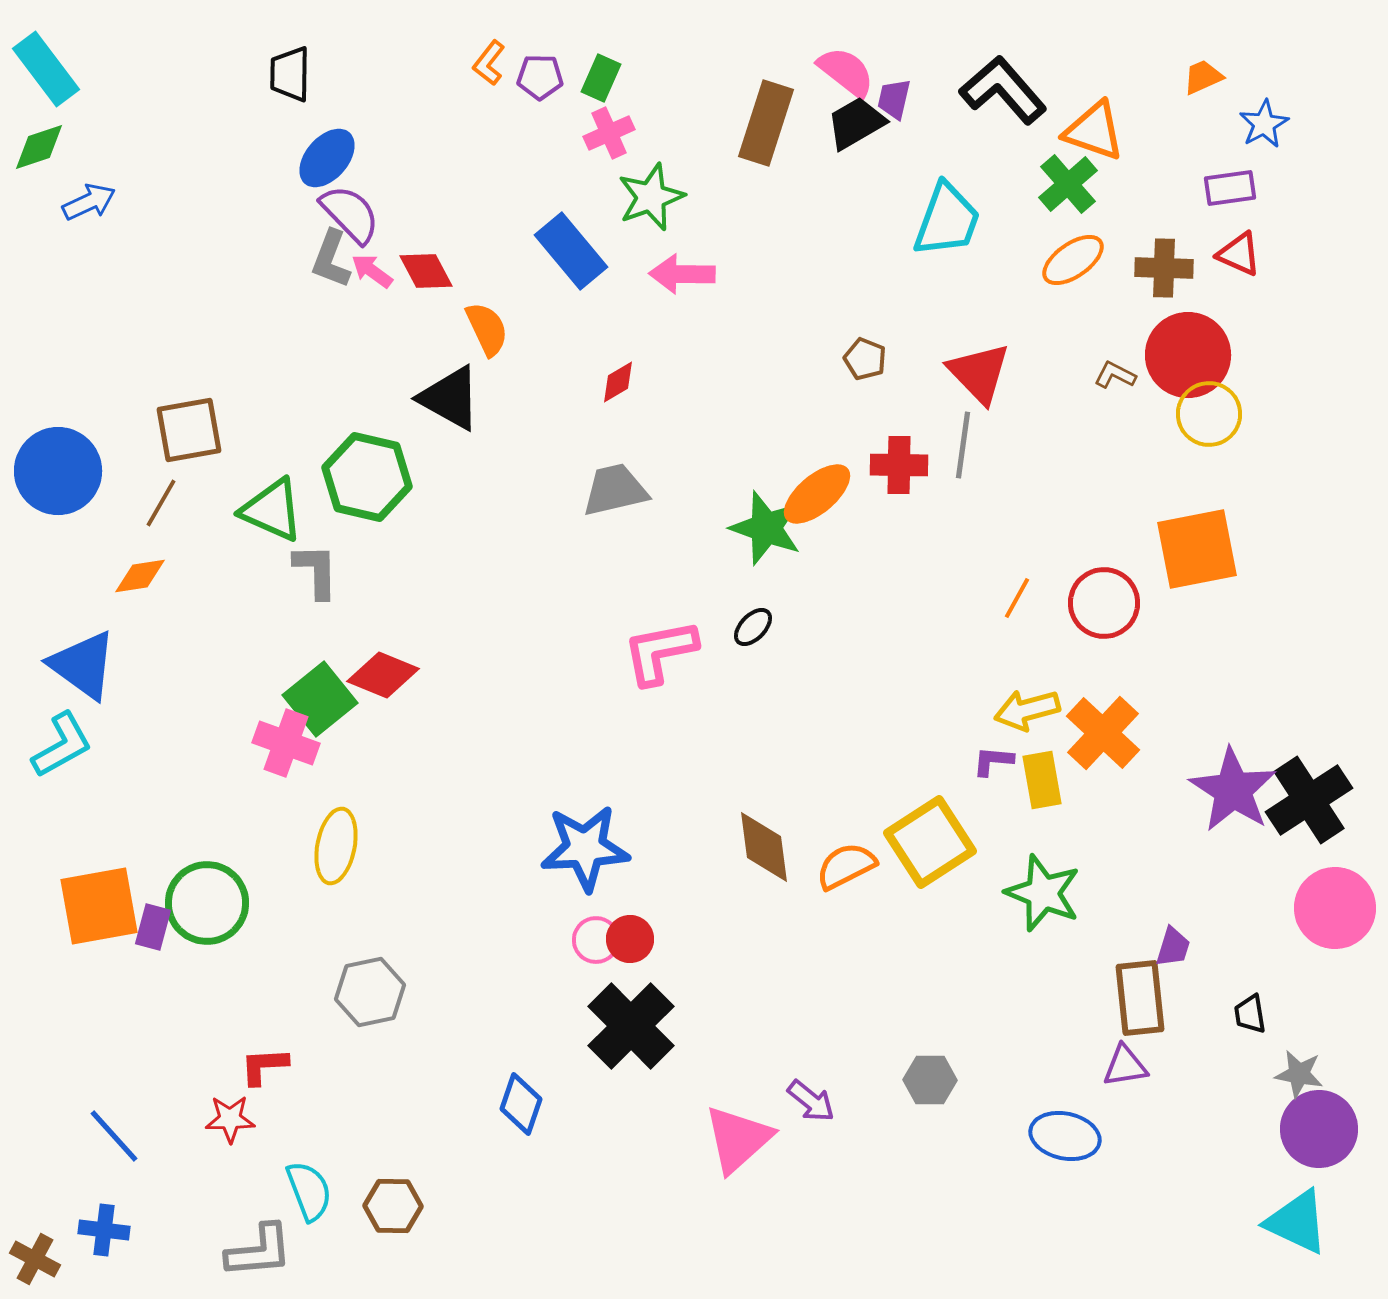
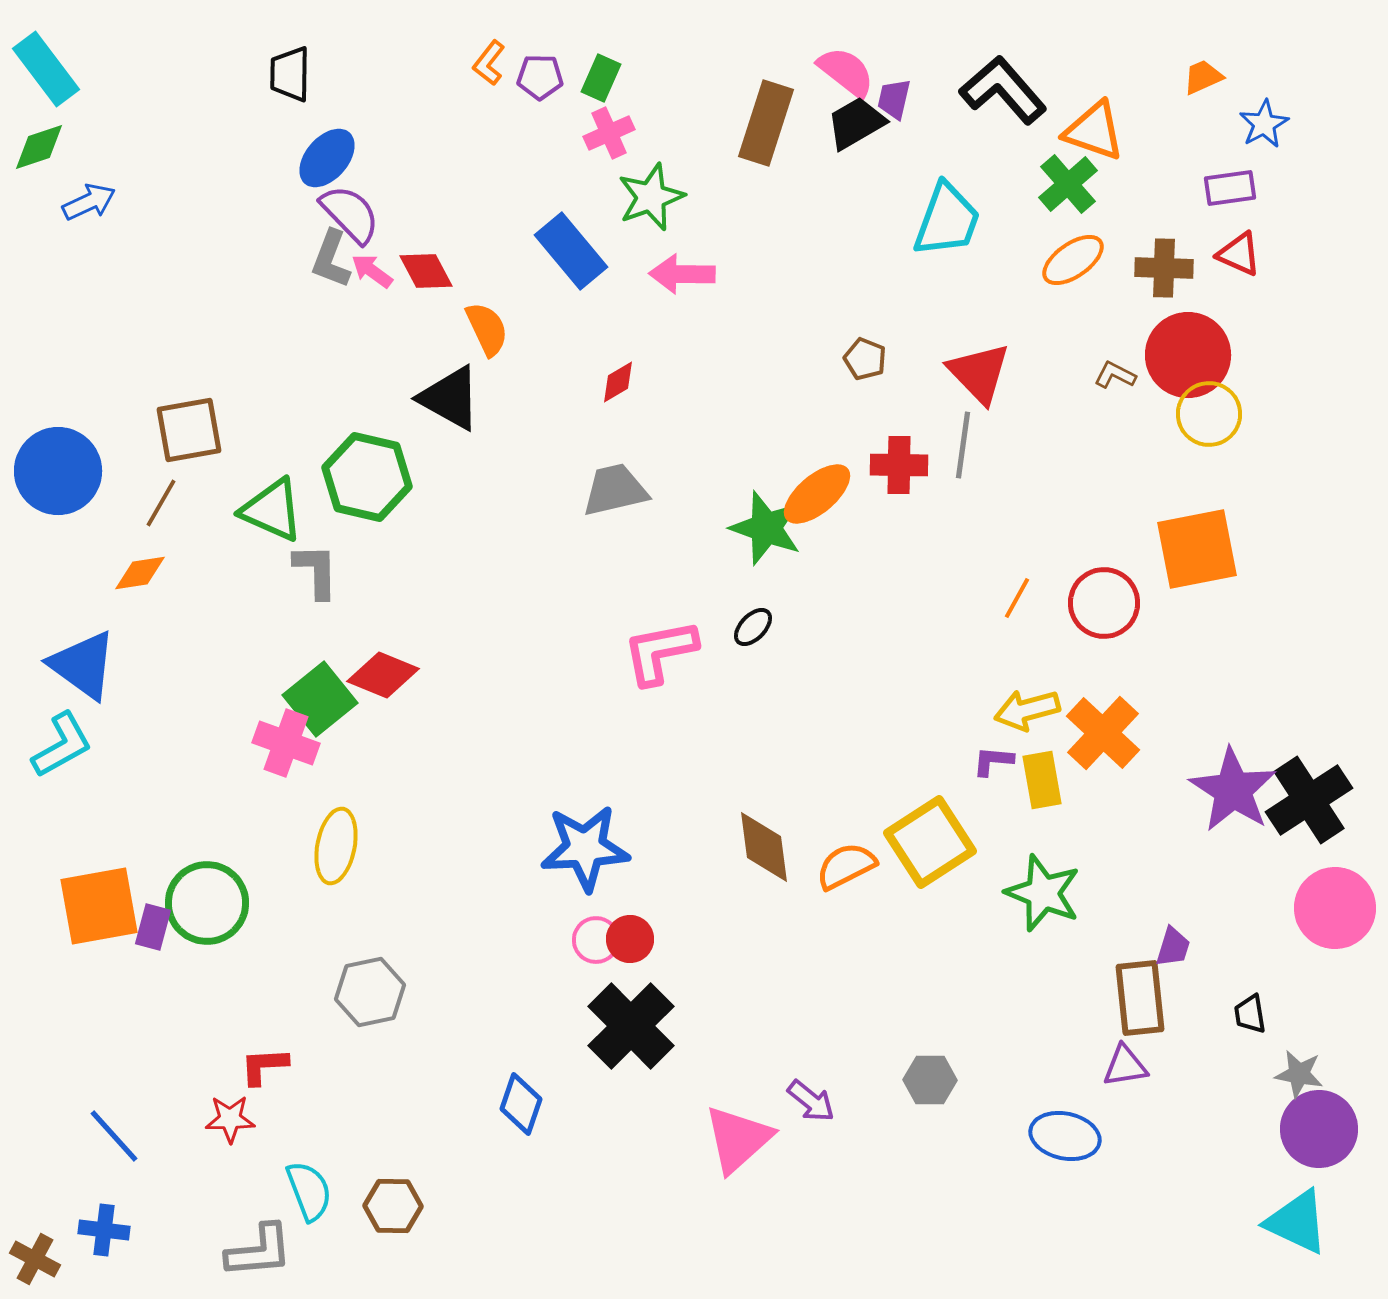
orange diamond at (140, 576): moved 3 px up
